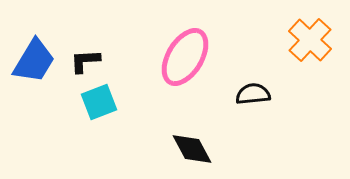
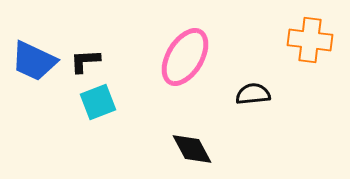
orange cross: rotated 36 degrees counterclockwise
blue trapezoid: rotated 84 degrees clockwise
cyan square: moved 1 px left
